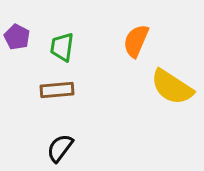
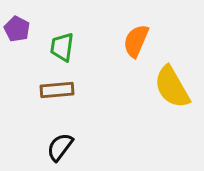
purple pentagon: moved 8 px up
yellow semicircle: rotated 27 degrees clockwise
black semicircle: moved 1 px up
